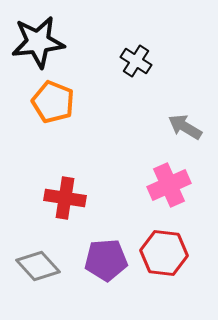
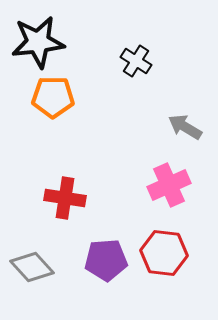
orange pentagon: moved 5 px up; rotated 21 degrees counterclockwise
gray diamond: moved 6 px left, 1 px down
